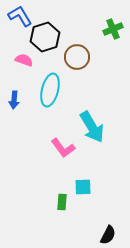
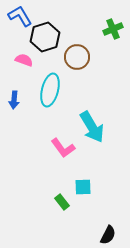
green rectangle: rotated 42 degrees counterclockwise
